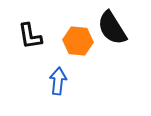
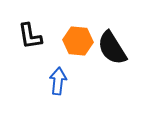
black semicircle: moved 20 px down
